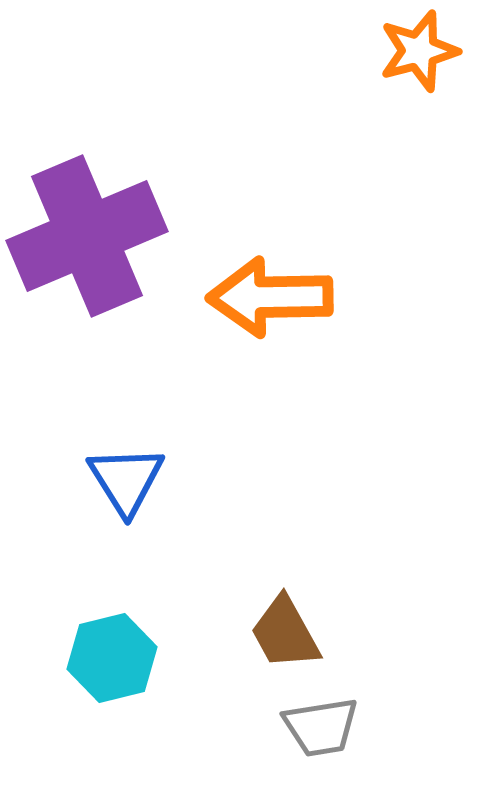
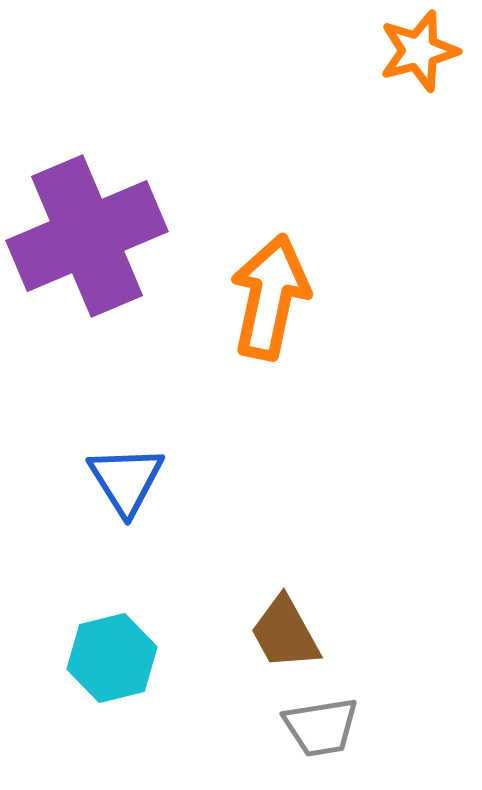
orange arrow: rotated 103 degrees clockwise
